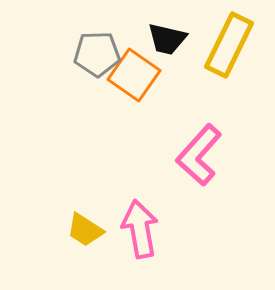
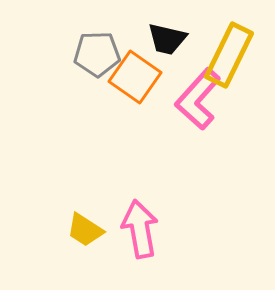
yellow rectangle: moved 10 px down
orange square: moved 1 px right, 2 px down
pink L-shape: moved 1 px left, 56 px up
